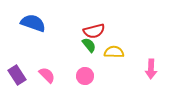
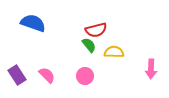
red semicircle: moved 2 px right, 1 px up
